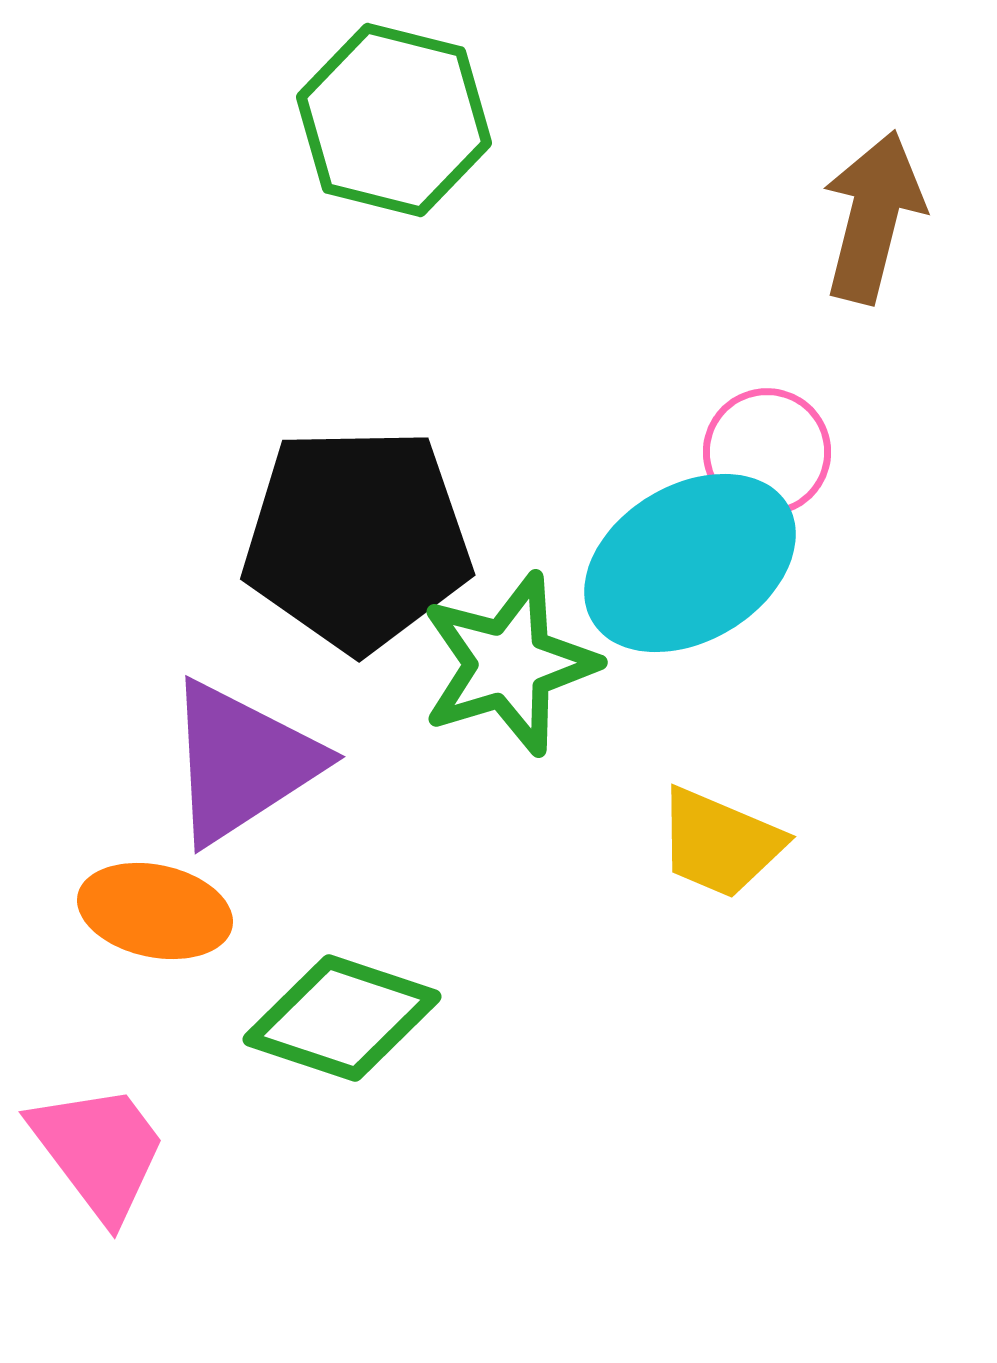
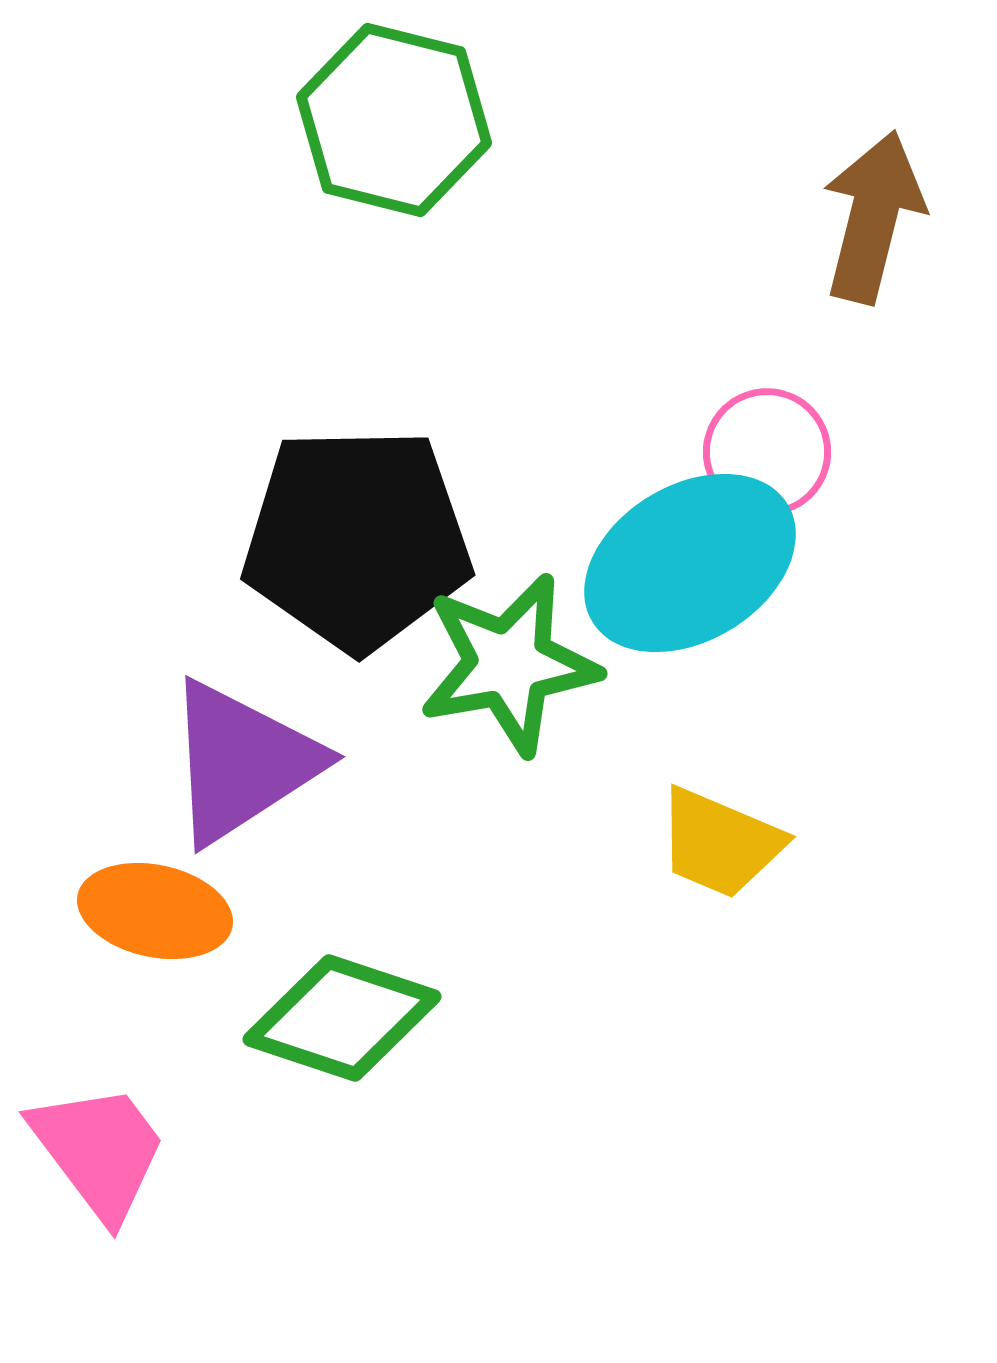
green star: rotated 7 degrees clockwise
